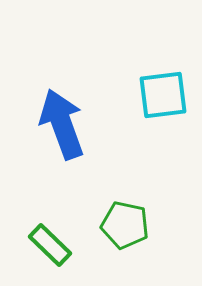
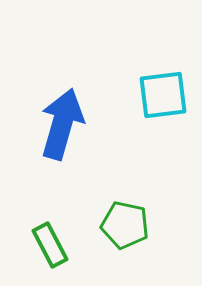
blue arrow: rotated 36 degrees clockwise
green rectangle: rotated 18 degrees clockwise
